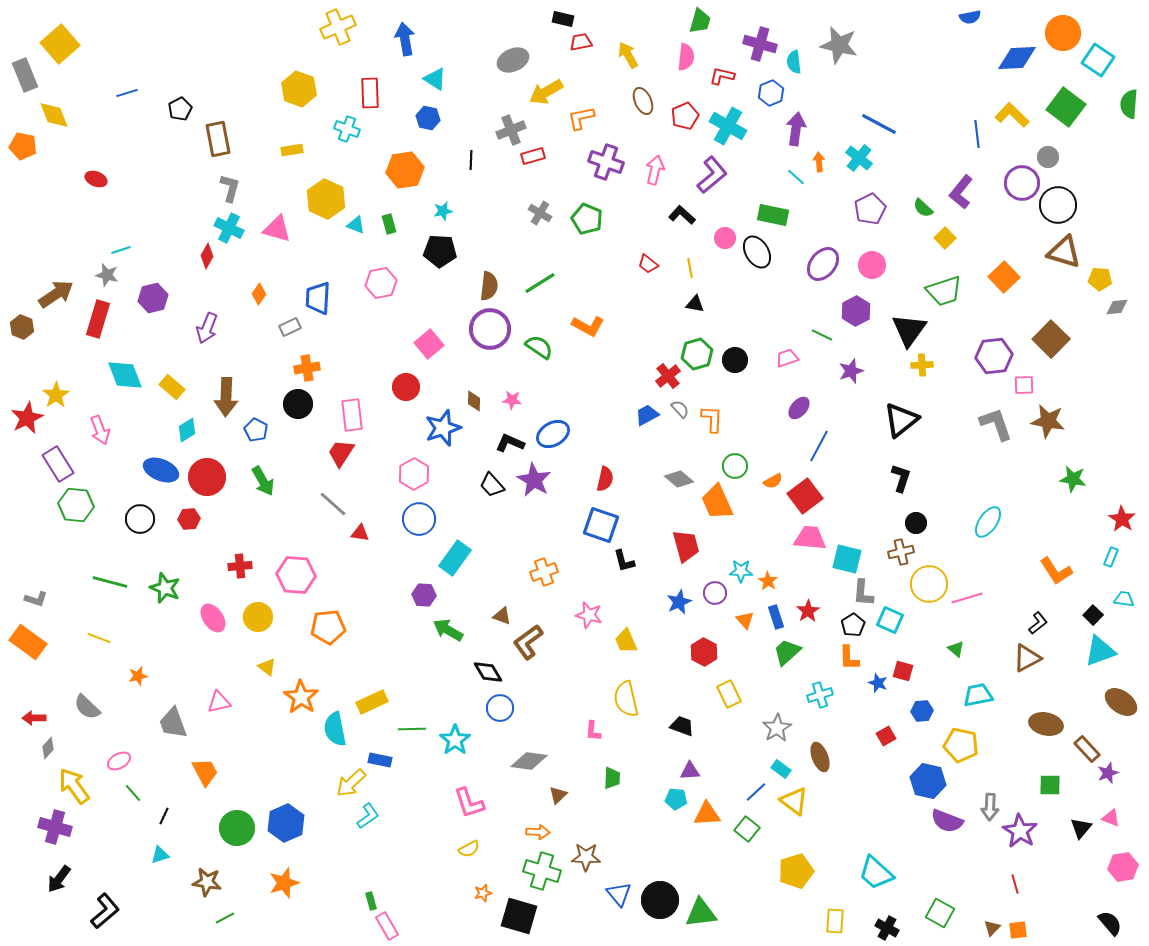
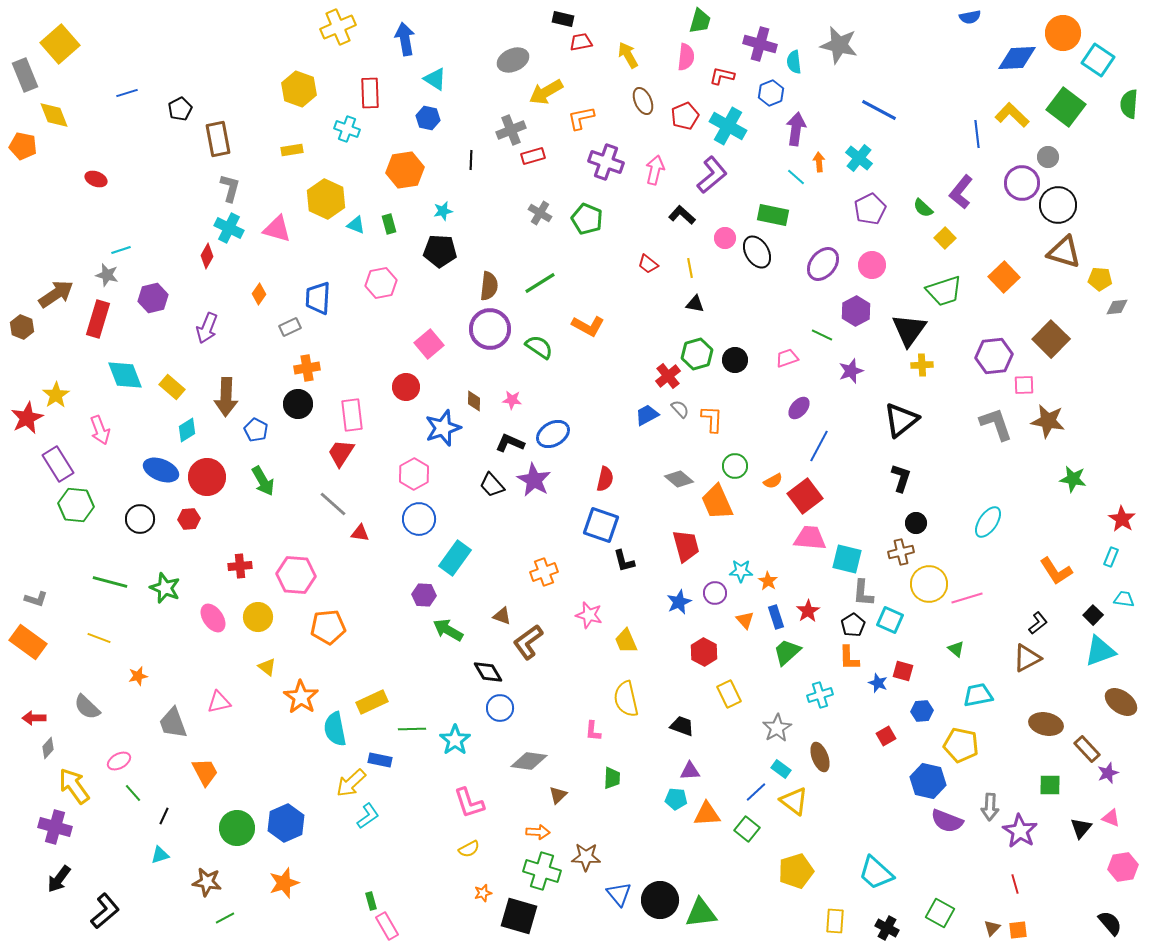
blue line at (879, 124): moved 14 px up
